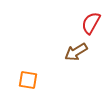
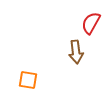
brown arrow: rotated 65 degrees counterclockwise
